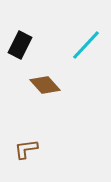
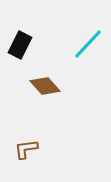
cyan line: moved 2 px right, 1 px up
brown diamond: moved 1 px down
